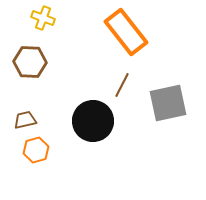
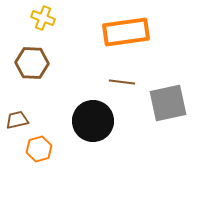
orange rectangle: rotated 60 degrees counterclockwise
brown hexagon: moved 2 px right, 1 px down
brown line: moved 3 px up; rotated 70 degrees clockwise
brown trapezoid: moved 8 px left
orange hexagon: moved 3 px right, 1 px up
